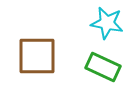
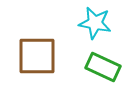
cyan star: moved 12 px left
